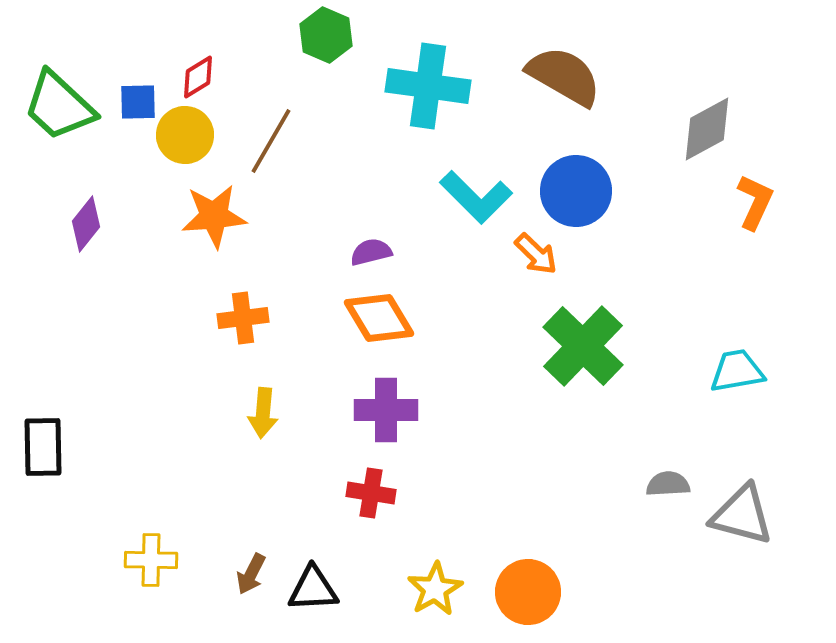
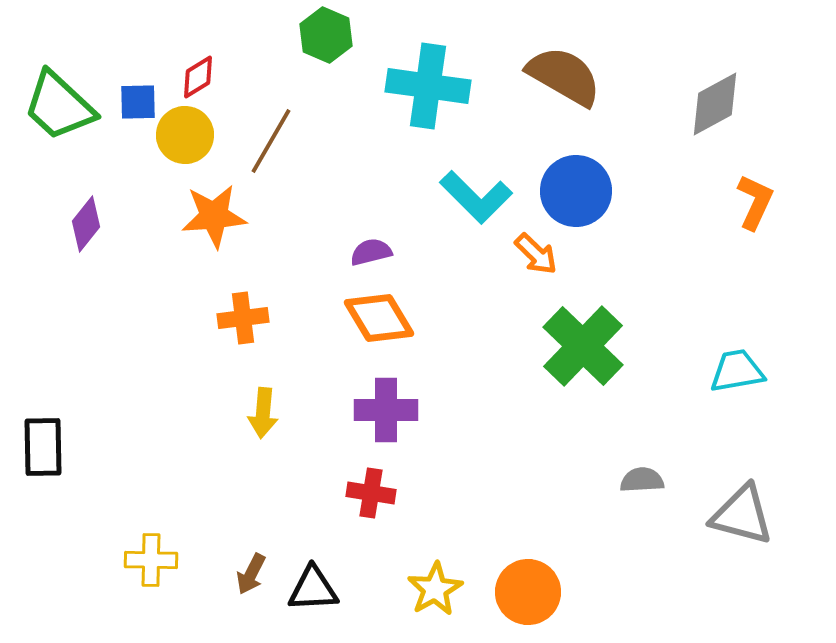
gray diamond: moved 8 px right, 25 px up
gray semicircle: moved 26 px left, 4 px up
